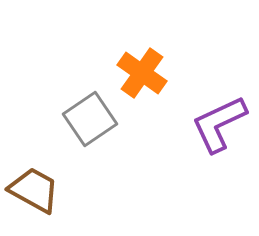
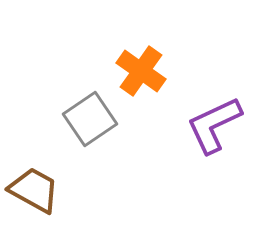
orange cross: moved 1 px left, 2 px up
purple L-shape: moved 5 px left, 1 px down
